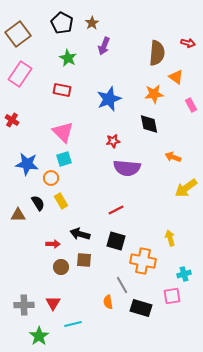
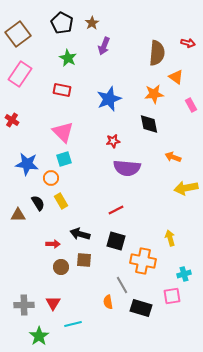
yellow arrow at (186, 188): rotated 25 degrees clockwise
